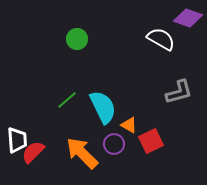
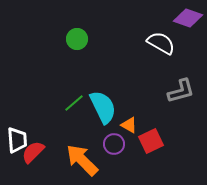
white semicircle: moved 4 px down
gray L-shape: moved 2 px right, 1 px up
green line: moved 7 px right, 3 px down
orange arrow: moved 7 px down
